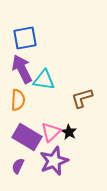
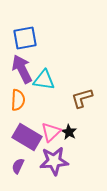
purple star: rotated 16 degrees clockwise
